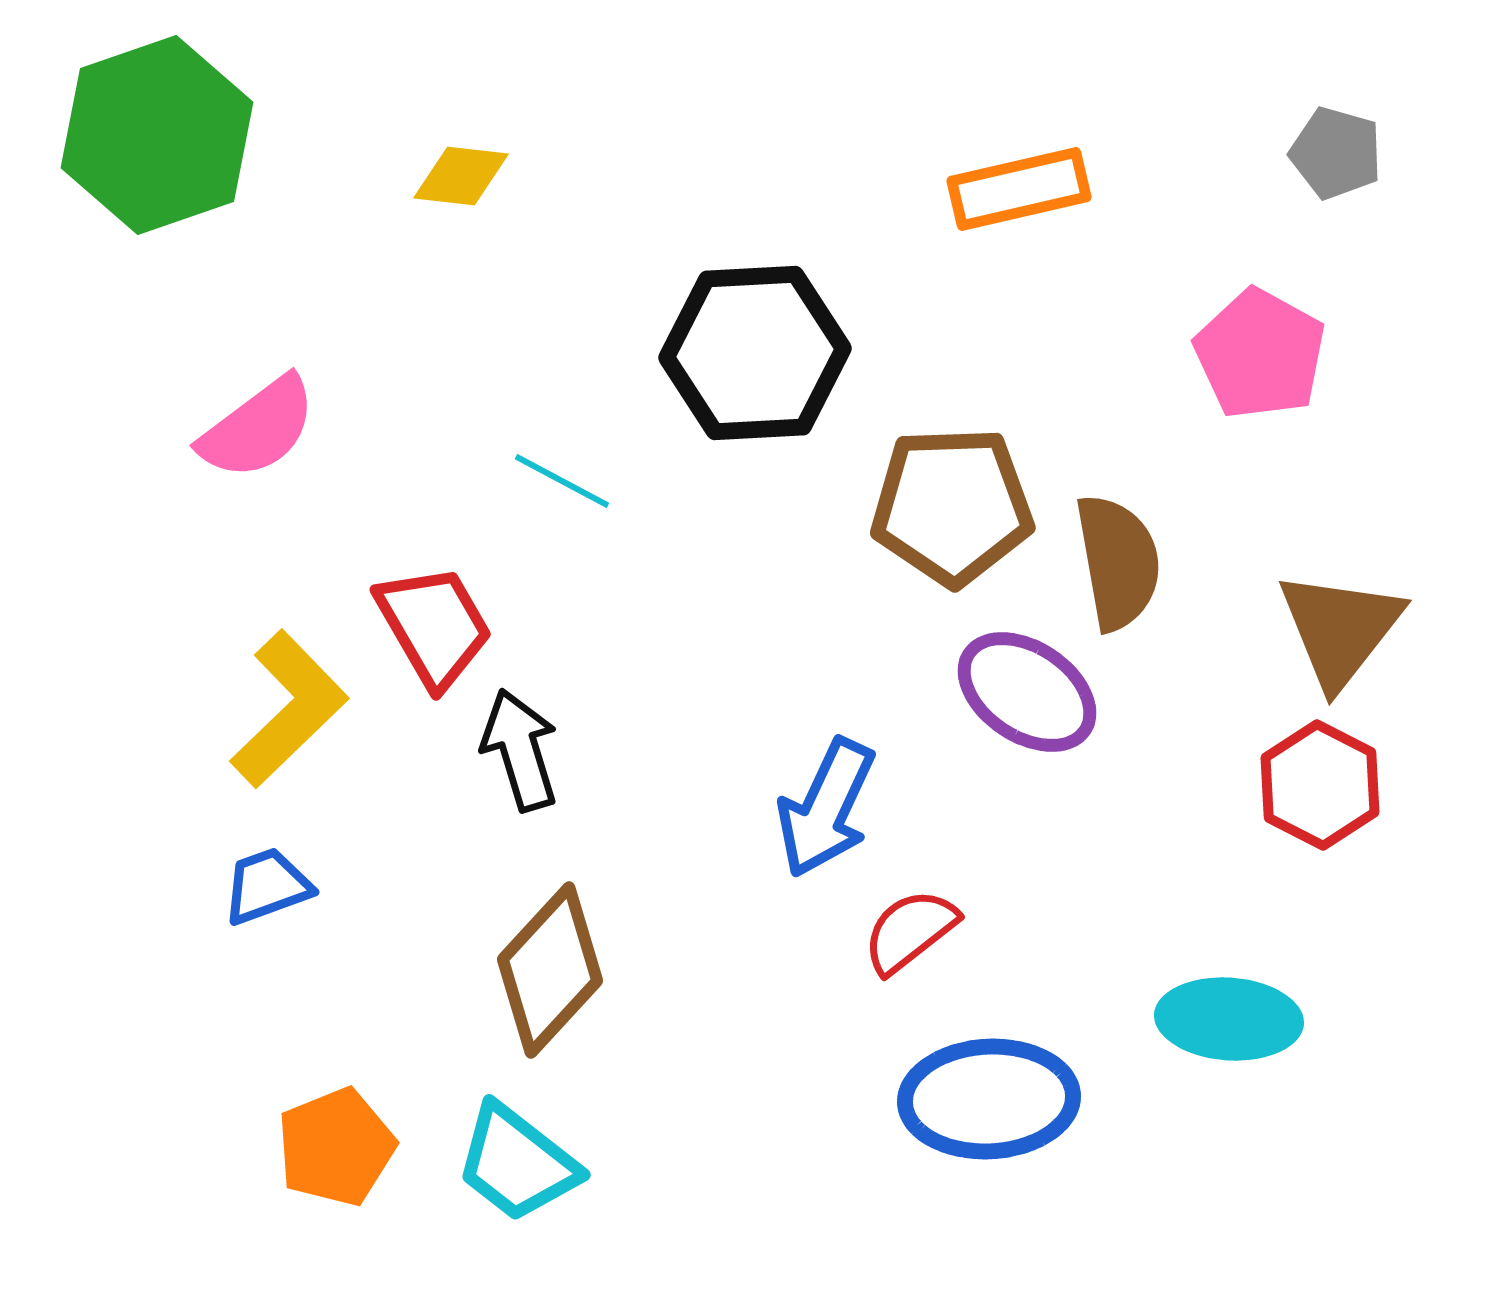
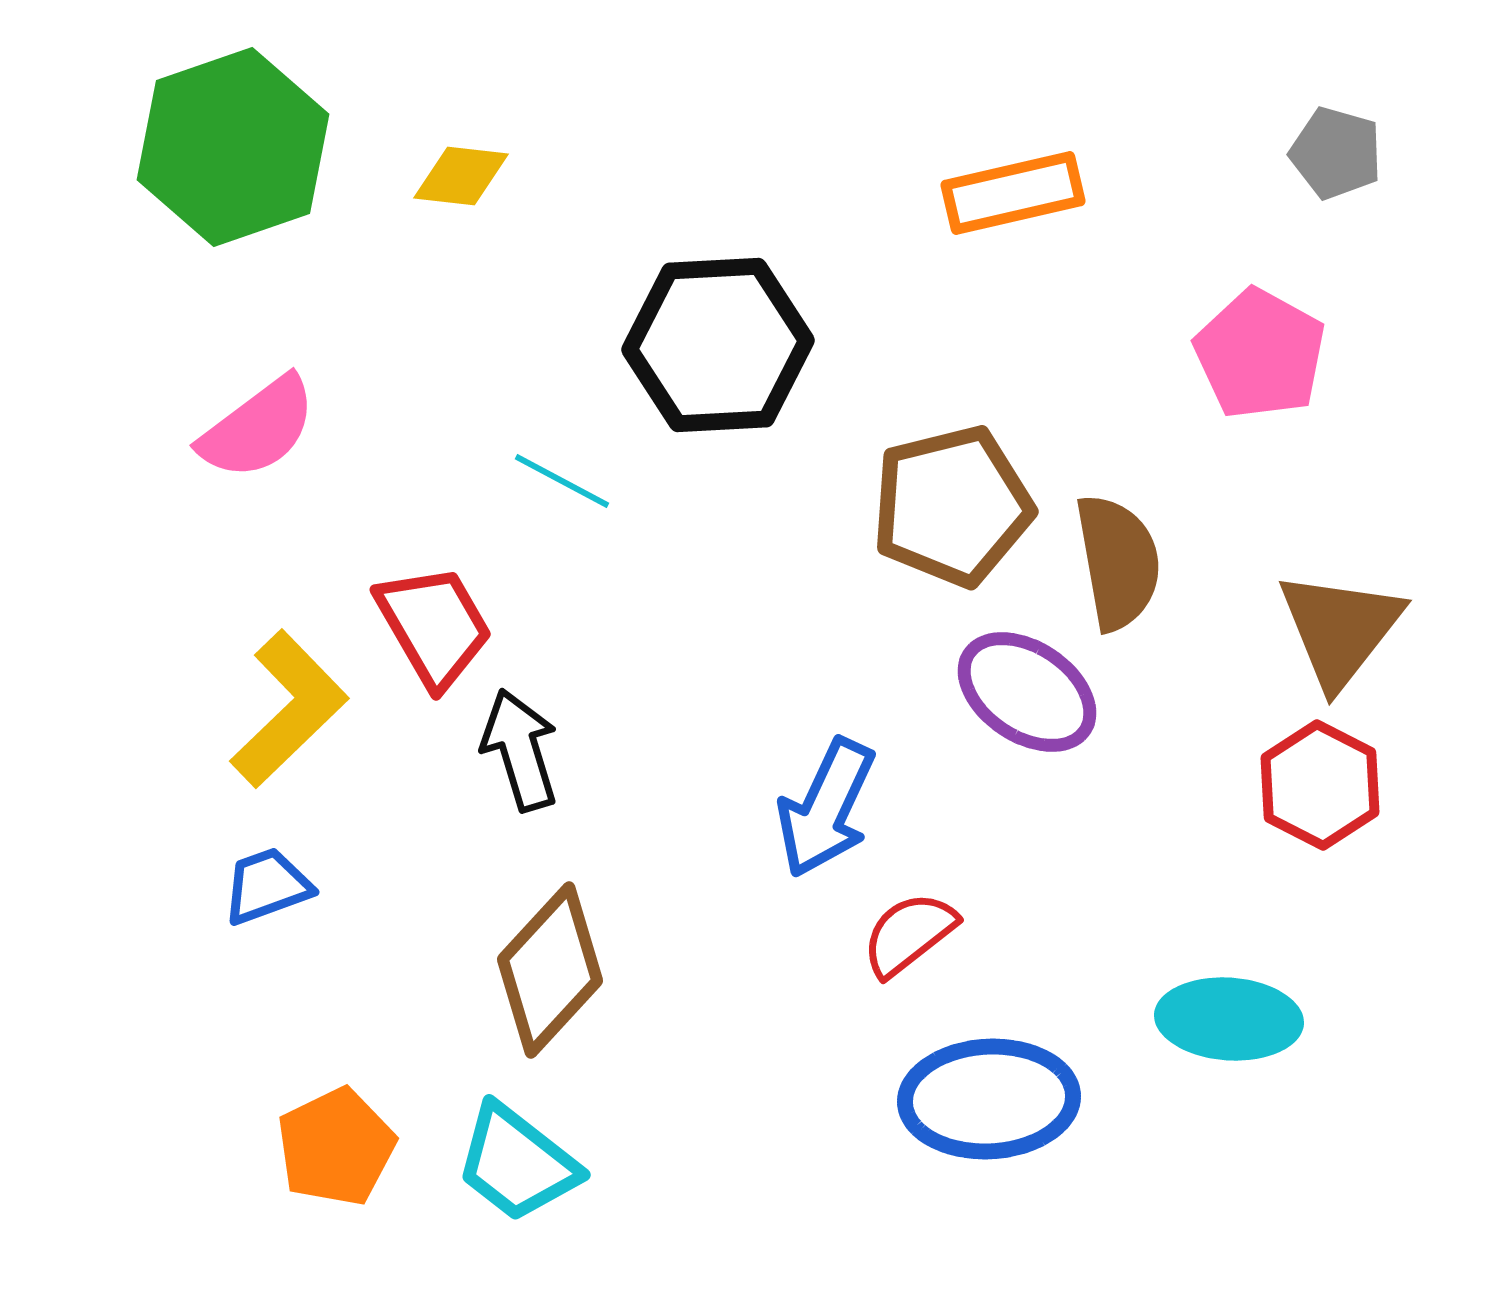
green hexagon: moved 76 px right, 12 px down
orange rectangle: moved 6 px left, 4 px down
black hexagon: moved 37 px left, 8 px up
brown pentagon: rotated 12 degrees counterclockwise
red semicircle: moved 1 px left, 3 px down
orange pentagon: rotated 4 degrees counterclockwise
